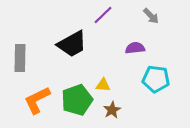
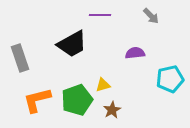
purple line: moved 3 px left; rotated 45 degrees clockwise
purple semicircle: moved 5 px down
gray rectangle: rotated 20 degrees counterclockwise
cyan pentagon: moved 14 px right; rotated 20 degrees counterclockwise
yellow triangle: rotated 21 degrees counterclockwise
orange L-shape: rotated 12 degrees clockwise
